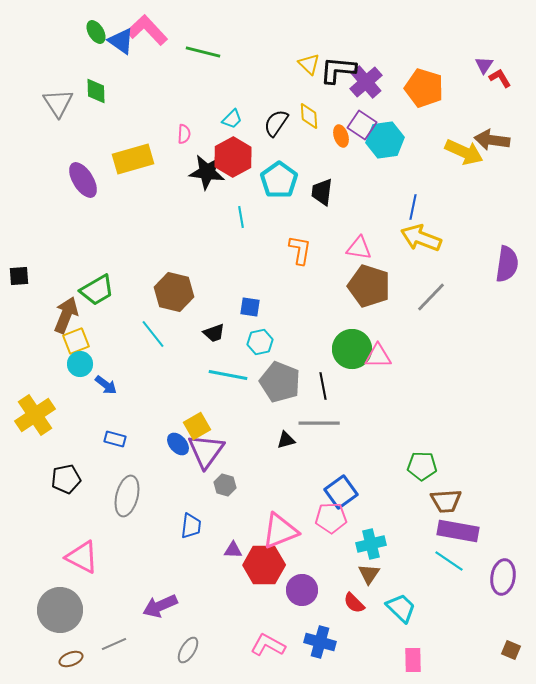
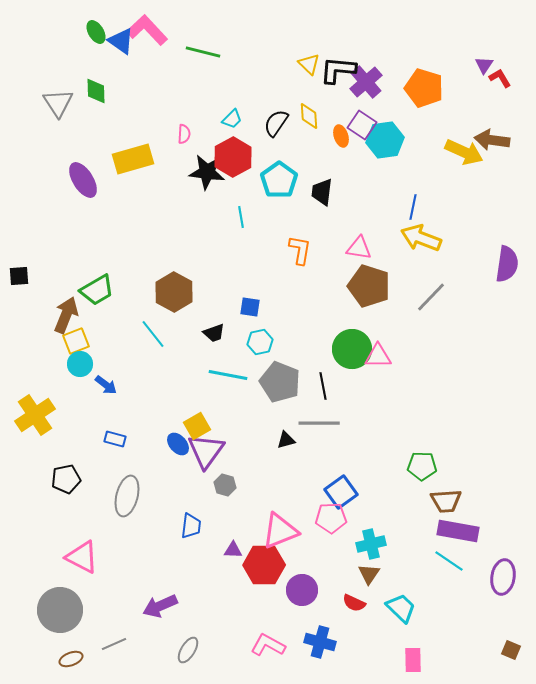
brown hexagon at (174, 292): rotated 15 degrees clockwise
red semicircle at (354, 603): rotated 20 degrees counterclockwise
